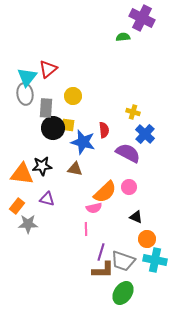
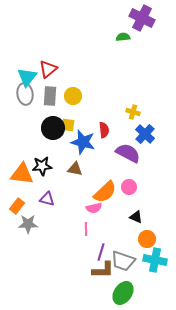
gray rectangle: moved 4 px right, 12 px up
